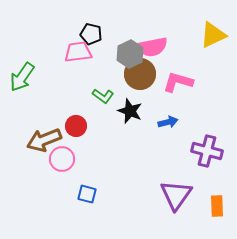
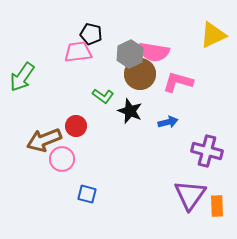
pink semicircle: moved 2 px right, 5 px down; rotated 20 degrees clockwise
purple triangle: moved 14 px right
